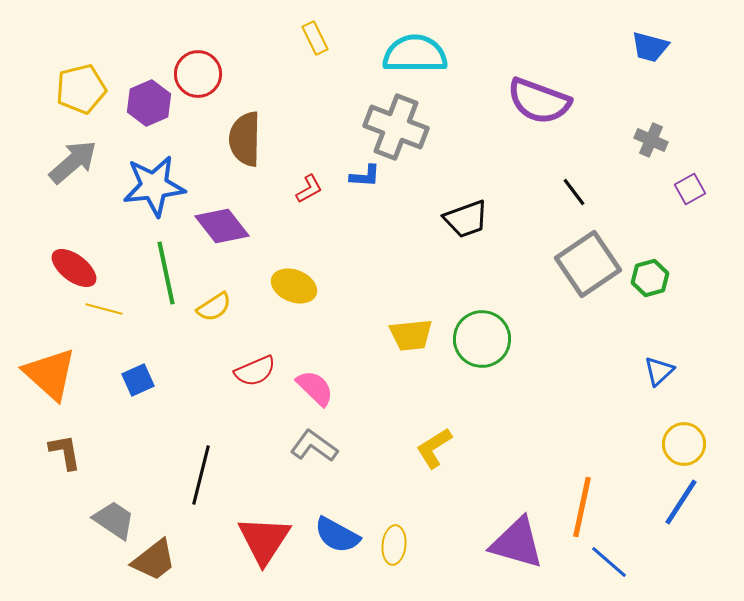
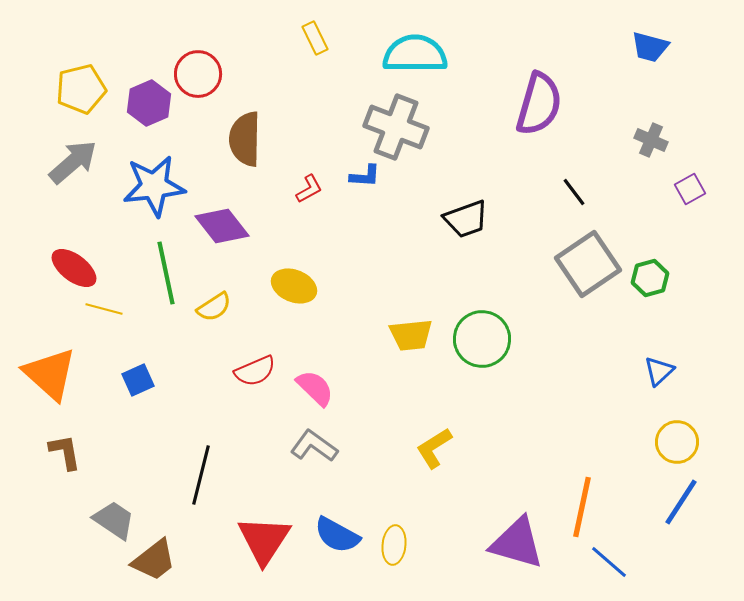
purple semicircle at (539, 101): moved 3 px down; rotated 94 degrees counterclockwise
yellow circle at (684, 444): moved 7 px left, 2 px up
